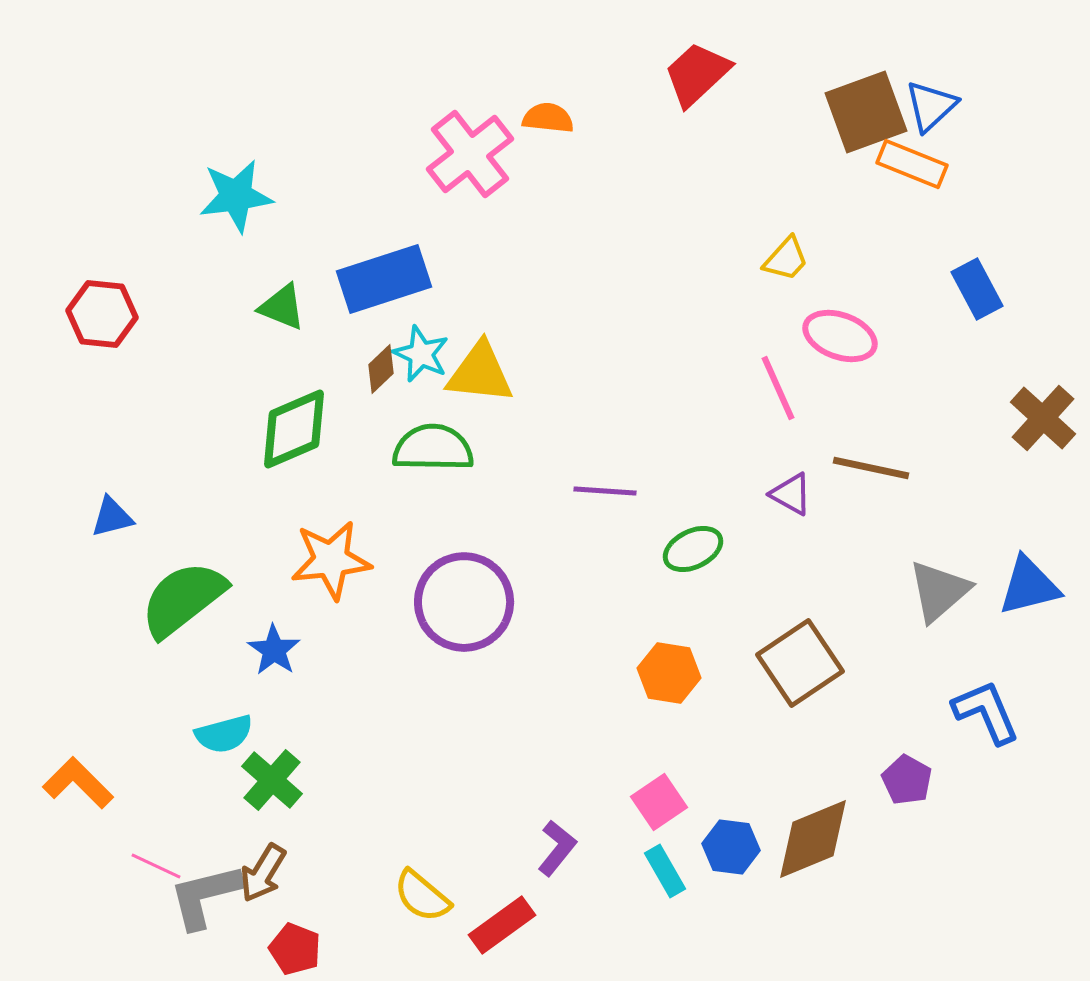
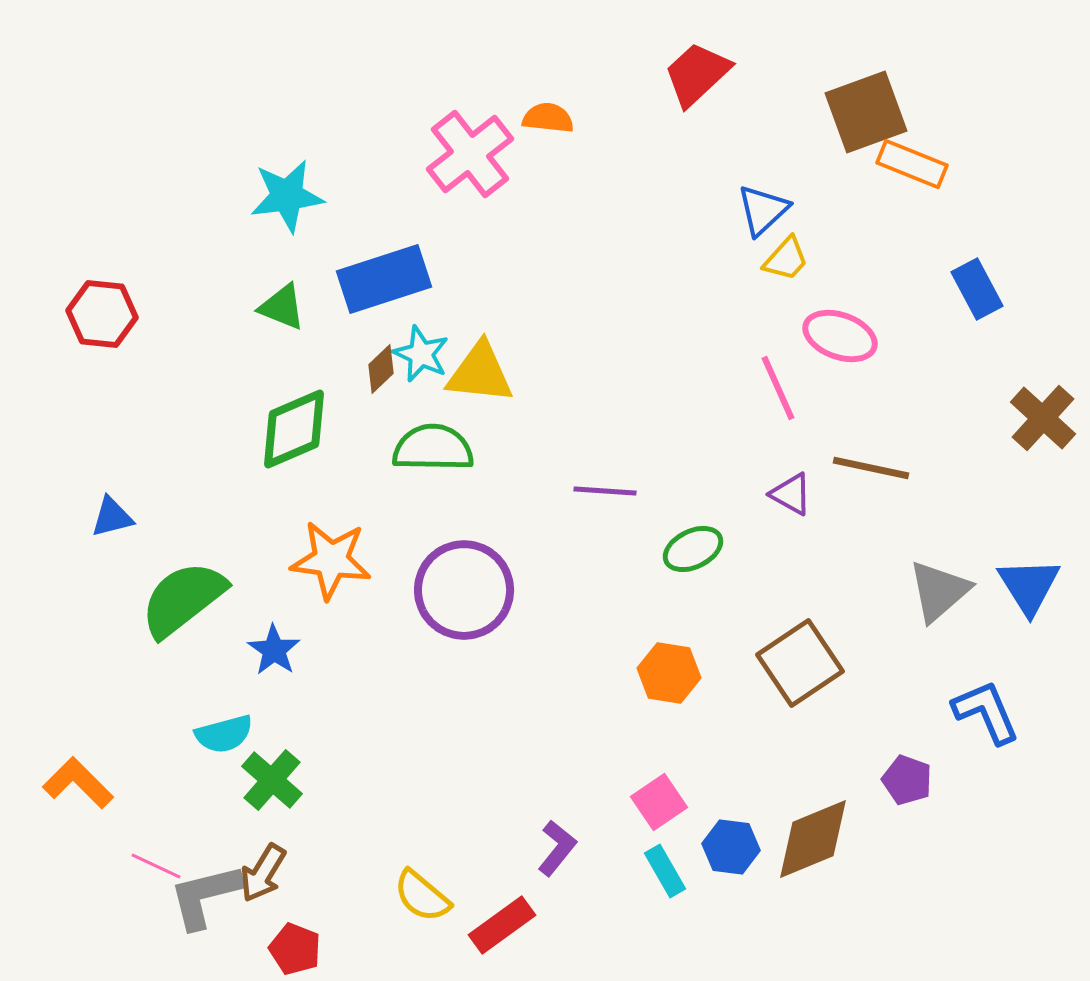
blue triangle at (931, 106): moved 168 px left, 104 px down
cyan star at (236, 196): moved 51 px right
orange star at (331, 560): rotated 14 degrees clockwise
blue triangle at (1029, 586): rotated 48 degrees counterclockwise
purple circle at (464, 602): moved 12 px up
purple pentagon at (907, 780): rotated 9 degrees counterclockwise
